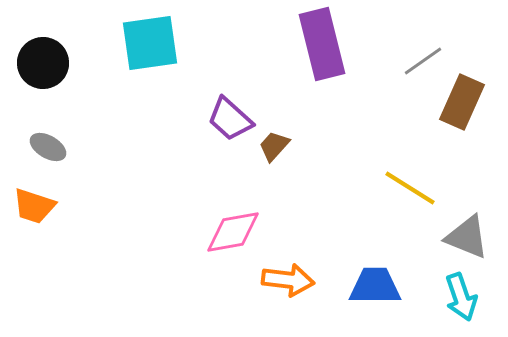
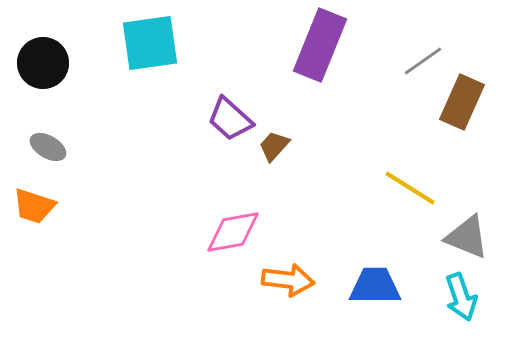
purple rectangle: moved 2 px left, 1 px down; rotated 36 degrees clockwise
